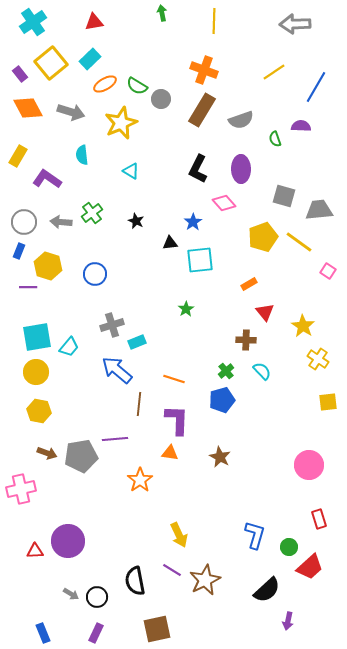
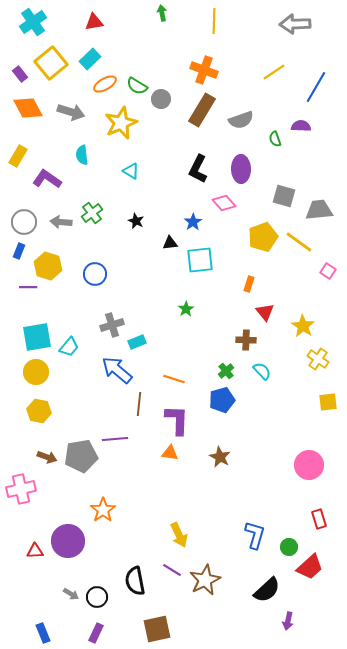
orange rectangle at (249, 284): rotated 42 degrees counterclockwise
brown arrow at (47, 453): moved 4 px down
orange star at (140, 480): moved 37 px left, 30 px down
